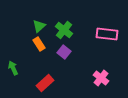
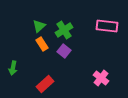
green cross: rotated 18 degrees clockwise
pink rectangle: moved 8 px up
orange rectangle: moved 3 px right
purple square: moved 1 px up
green arrow: rotated 144 degrees counterclockwise
red rectangle: moved 1 px down
